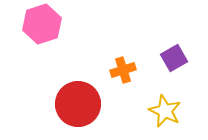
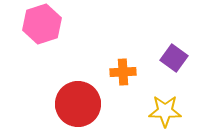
purple square: rotated 24 degrees counterclockwise
orange cross: moved 2 px down; rotated 15 degrees clockwise
yellow star: rotated 24 degrees counterclockwise
